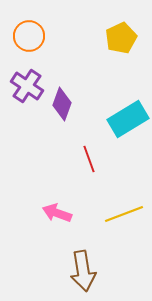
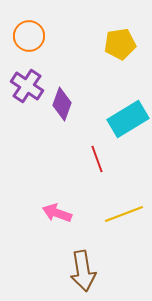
yellow pentagon: moved 1 px left, 6 px down; rotated 16 degrees clockwise
red line: moved 8 px right
